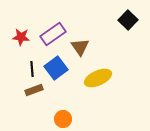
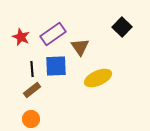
black square: moved 6 px left, 7 px down
red star: rotated 18 degrees clockwise
blue square: moved 2 px up; rotated 35 degrees clockwise
brown rectangle: moved 2 px left; rotated 18 degrees counterclockwise
orange circle: moved 32 px left
